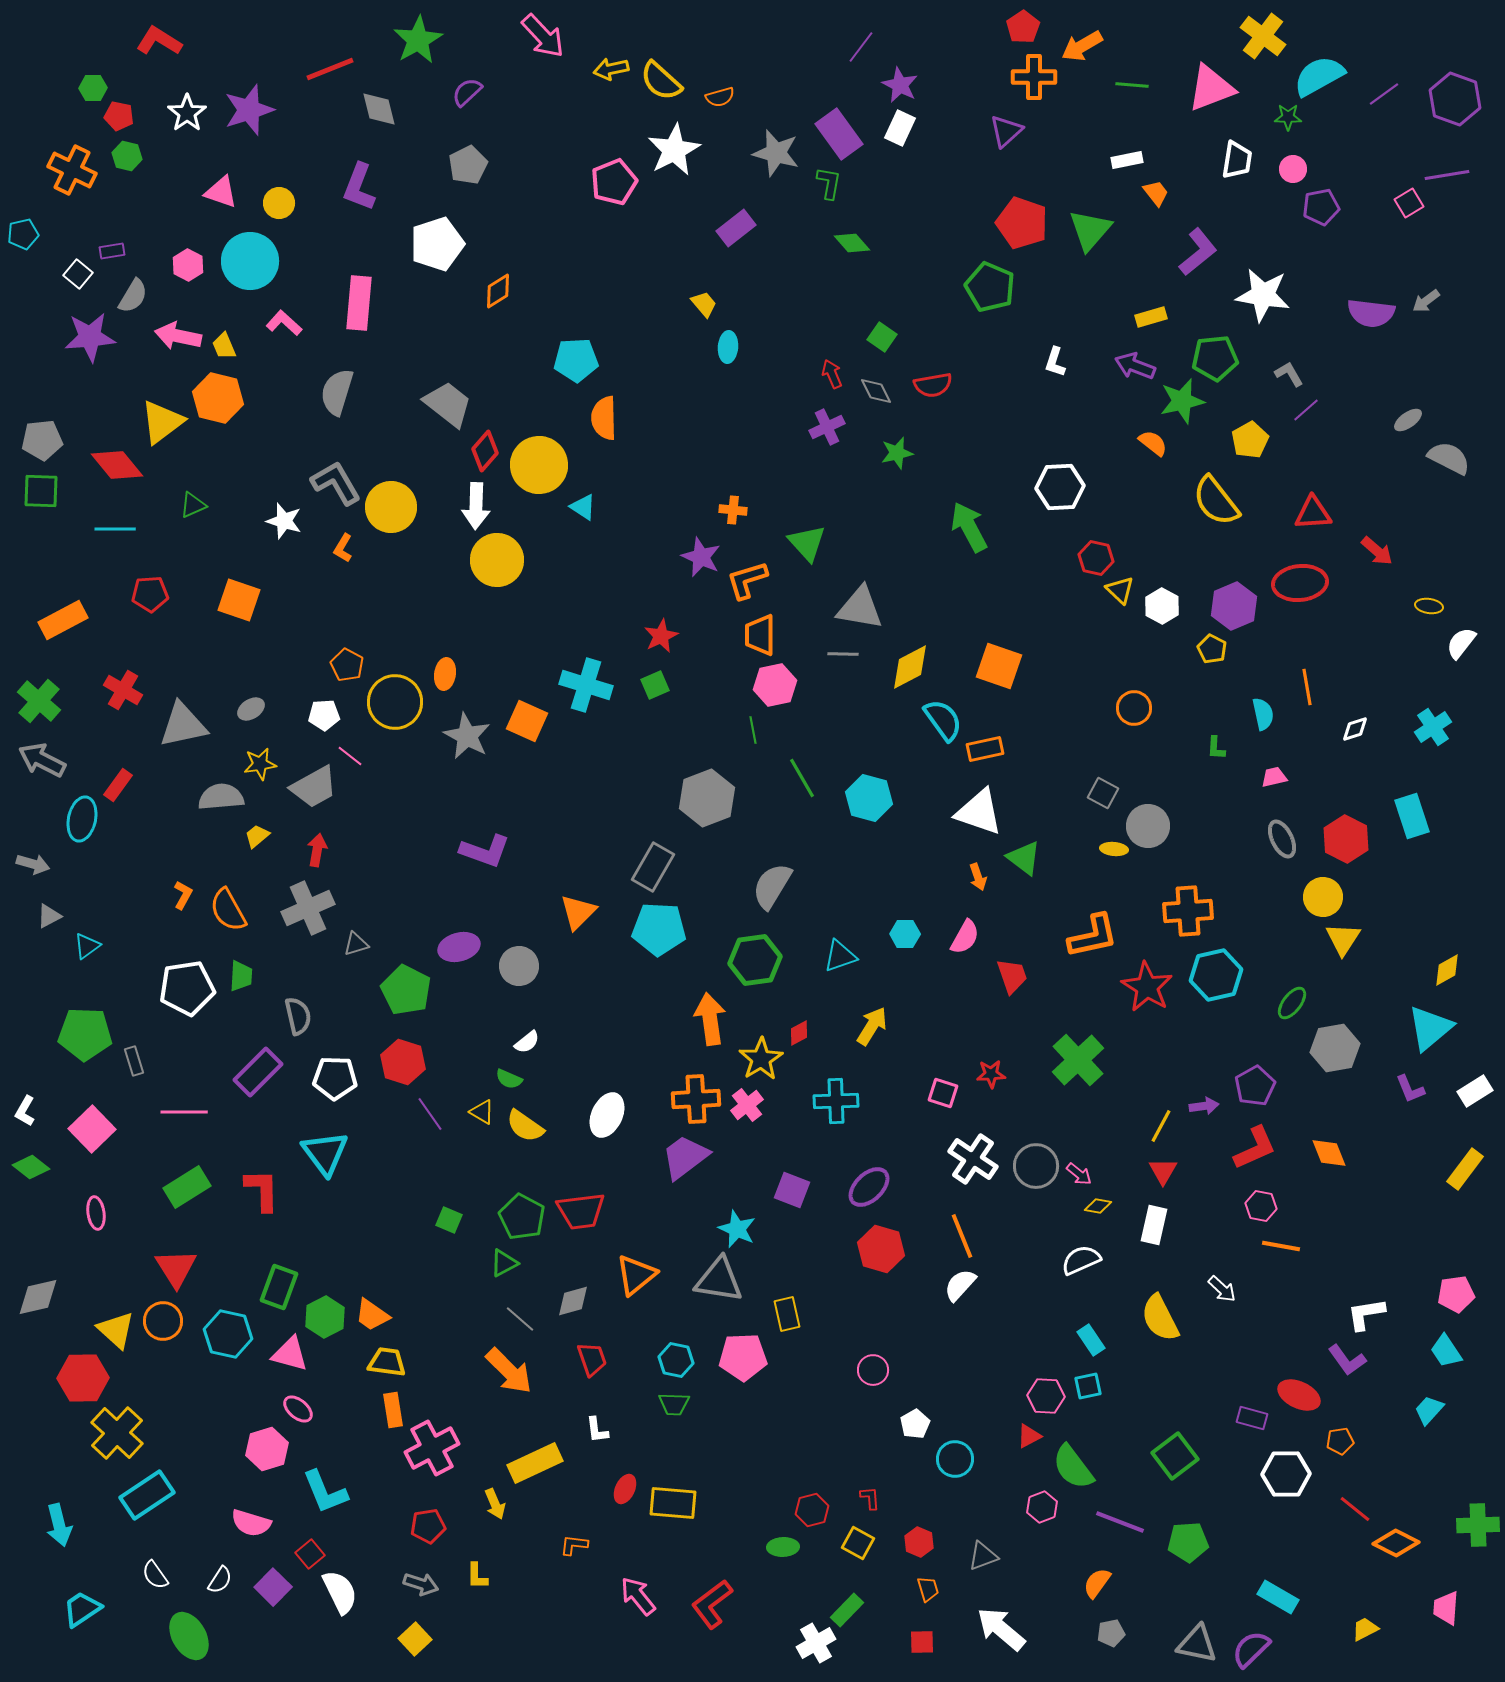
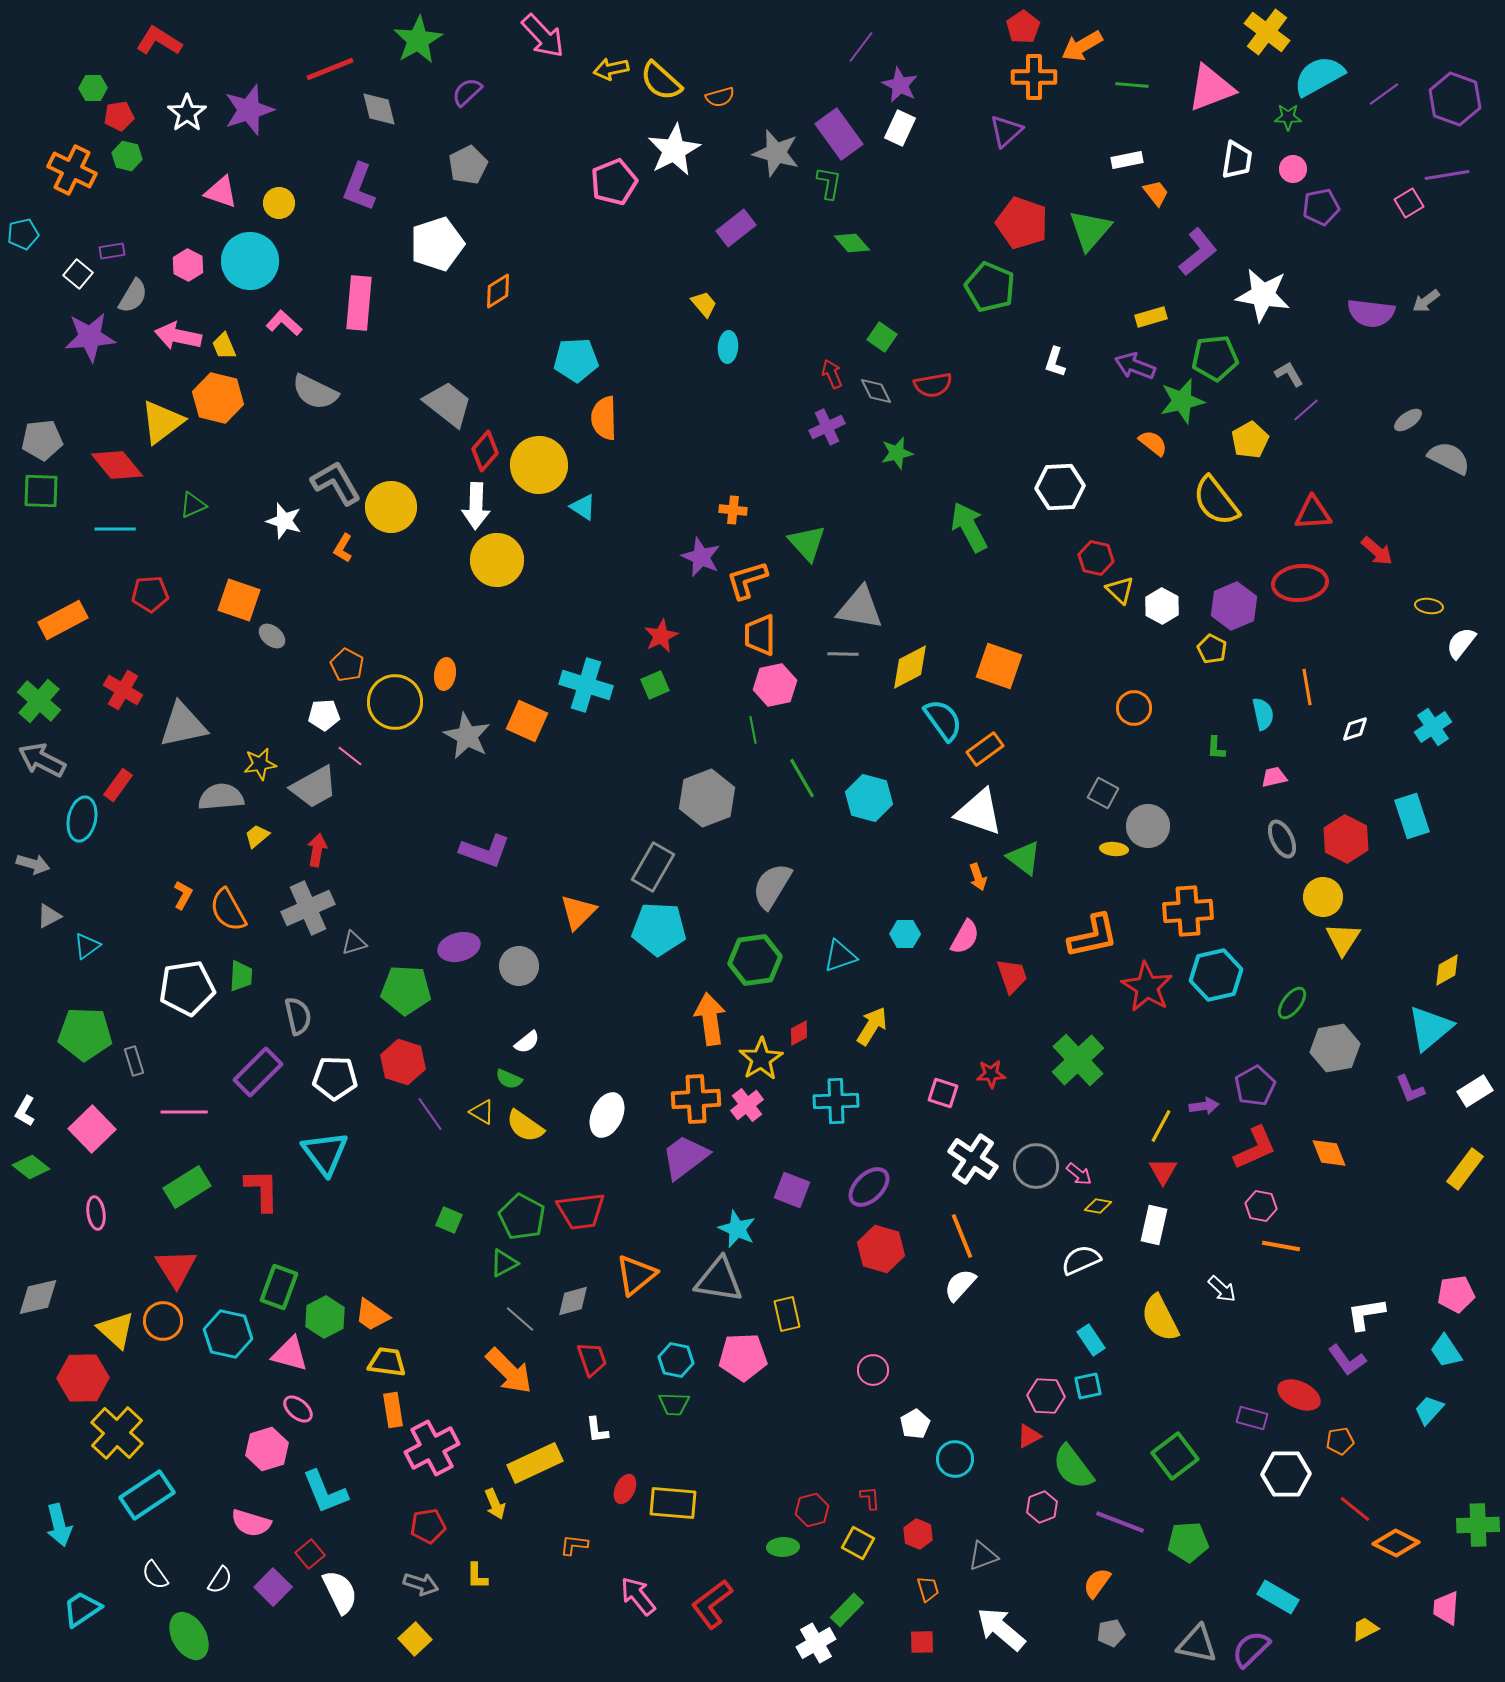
yellow cross at (1263, 36): moved 4 px right, 4 px up
red pentagon at (119, 116): rotated 20 degrees counterclockwise
gray semicircle at (337, 392): moved 22 px left; rotated 81 degrees counterclockwise
gray ellipse at (251, 709): moved 21 px right, 73 px up; rotated 72 degrees clockwise
orange rectangle at (985, 749): rotated 24 degrees counterclockwise
gray triangle at (356, 944): moved 2 px left, 1 px up
green pentagon at (406, 990): rotated 24 degrees counterclockwise
red hexagon at (919, 1542): moved 1 px left, 8 px up
